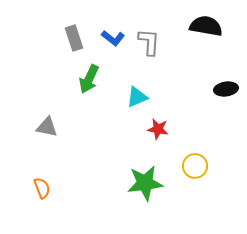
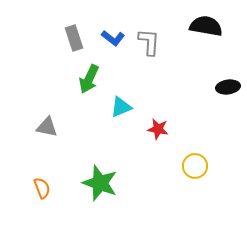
black ellipse: moved 2 px right, 2 px up
cyan triangle: moved 16 px left, 10 px down
green star: moved 45 px left; rotated 27 degrees clockwise
